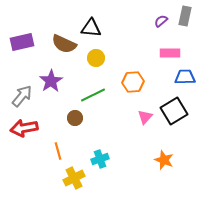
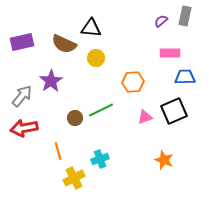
green line: moved 8 px right, 15 px down
black square: rotated 8 degrees clockwise
pink triangle: rotated 28 degrees clockwise
